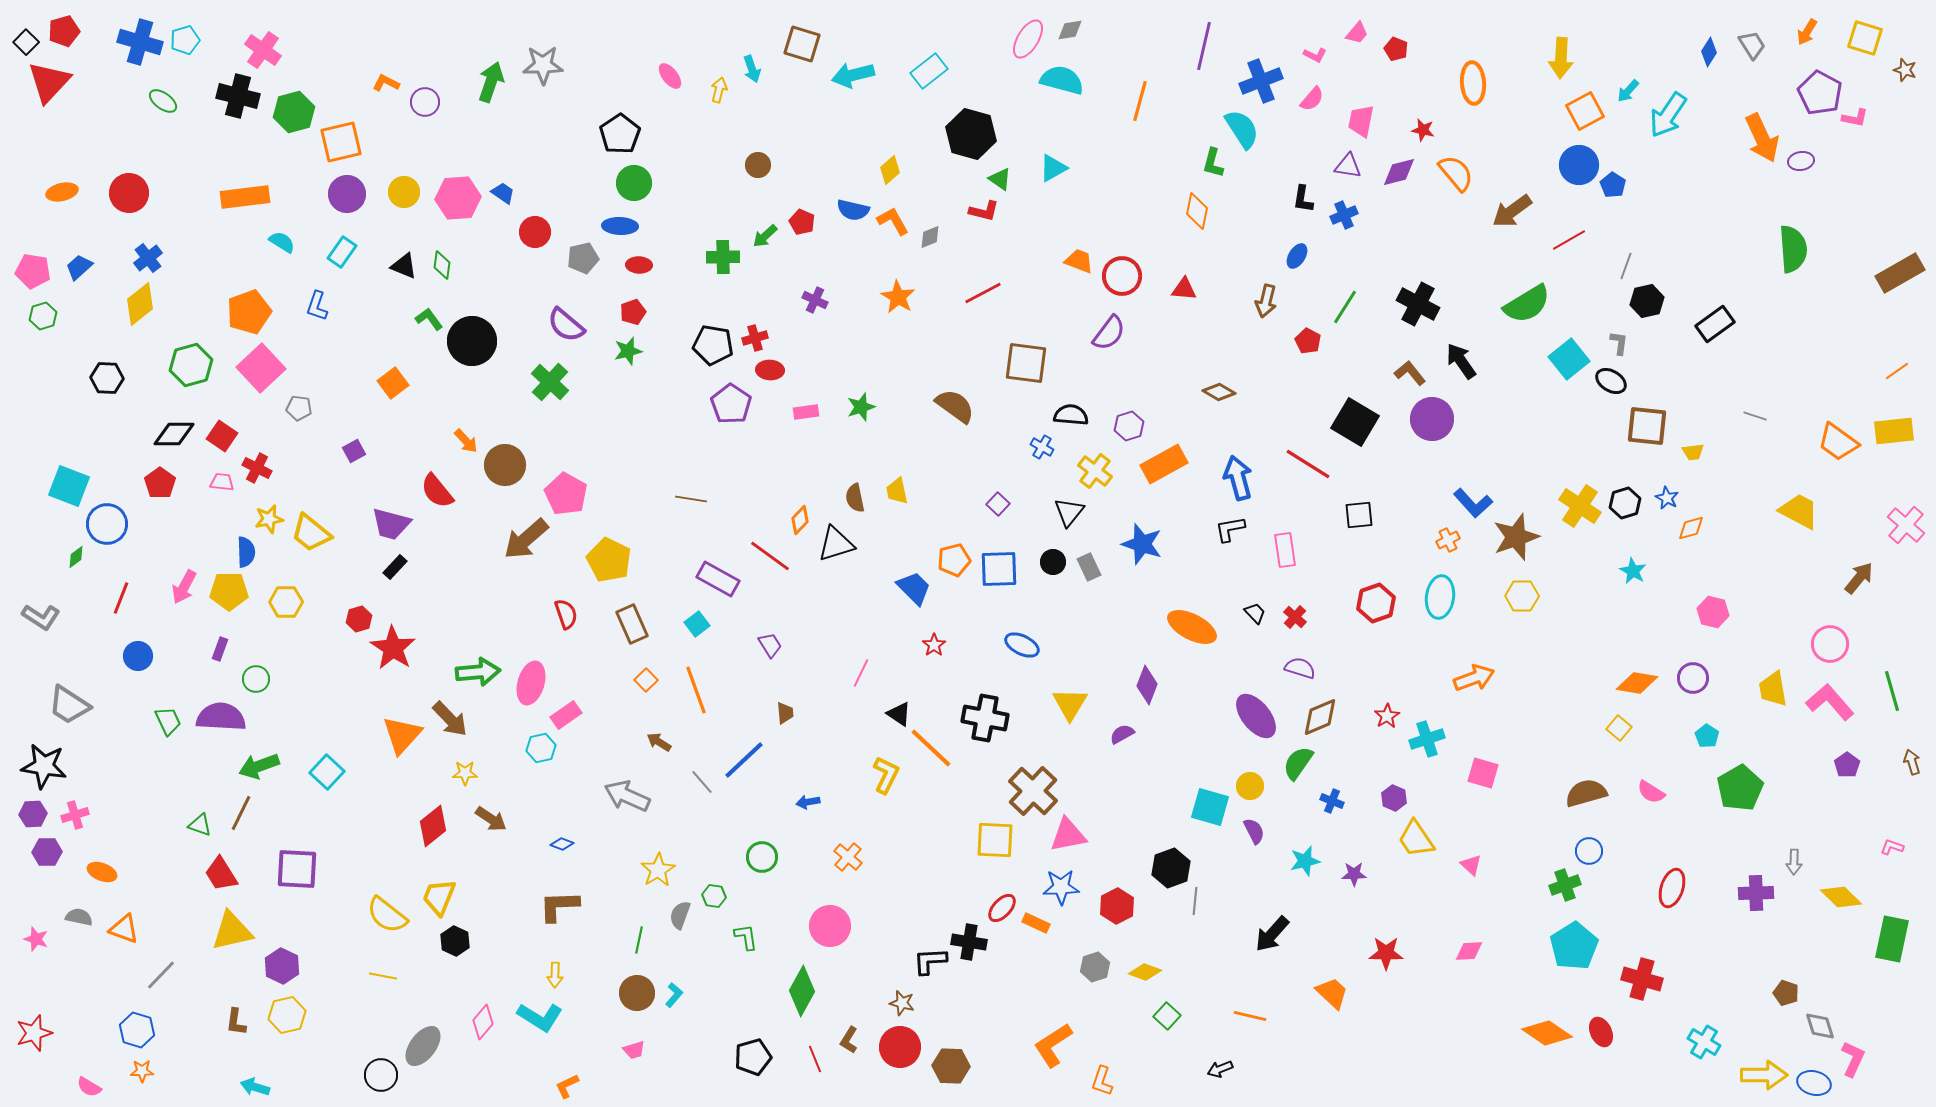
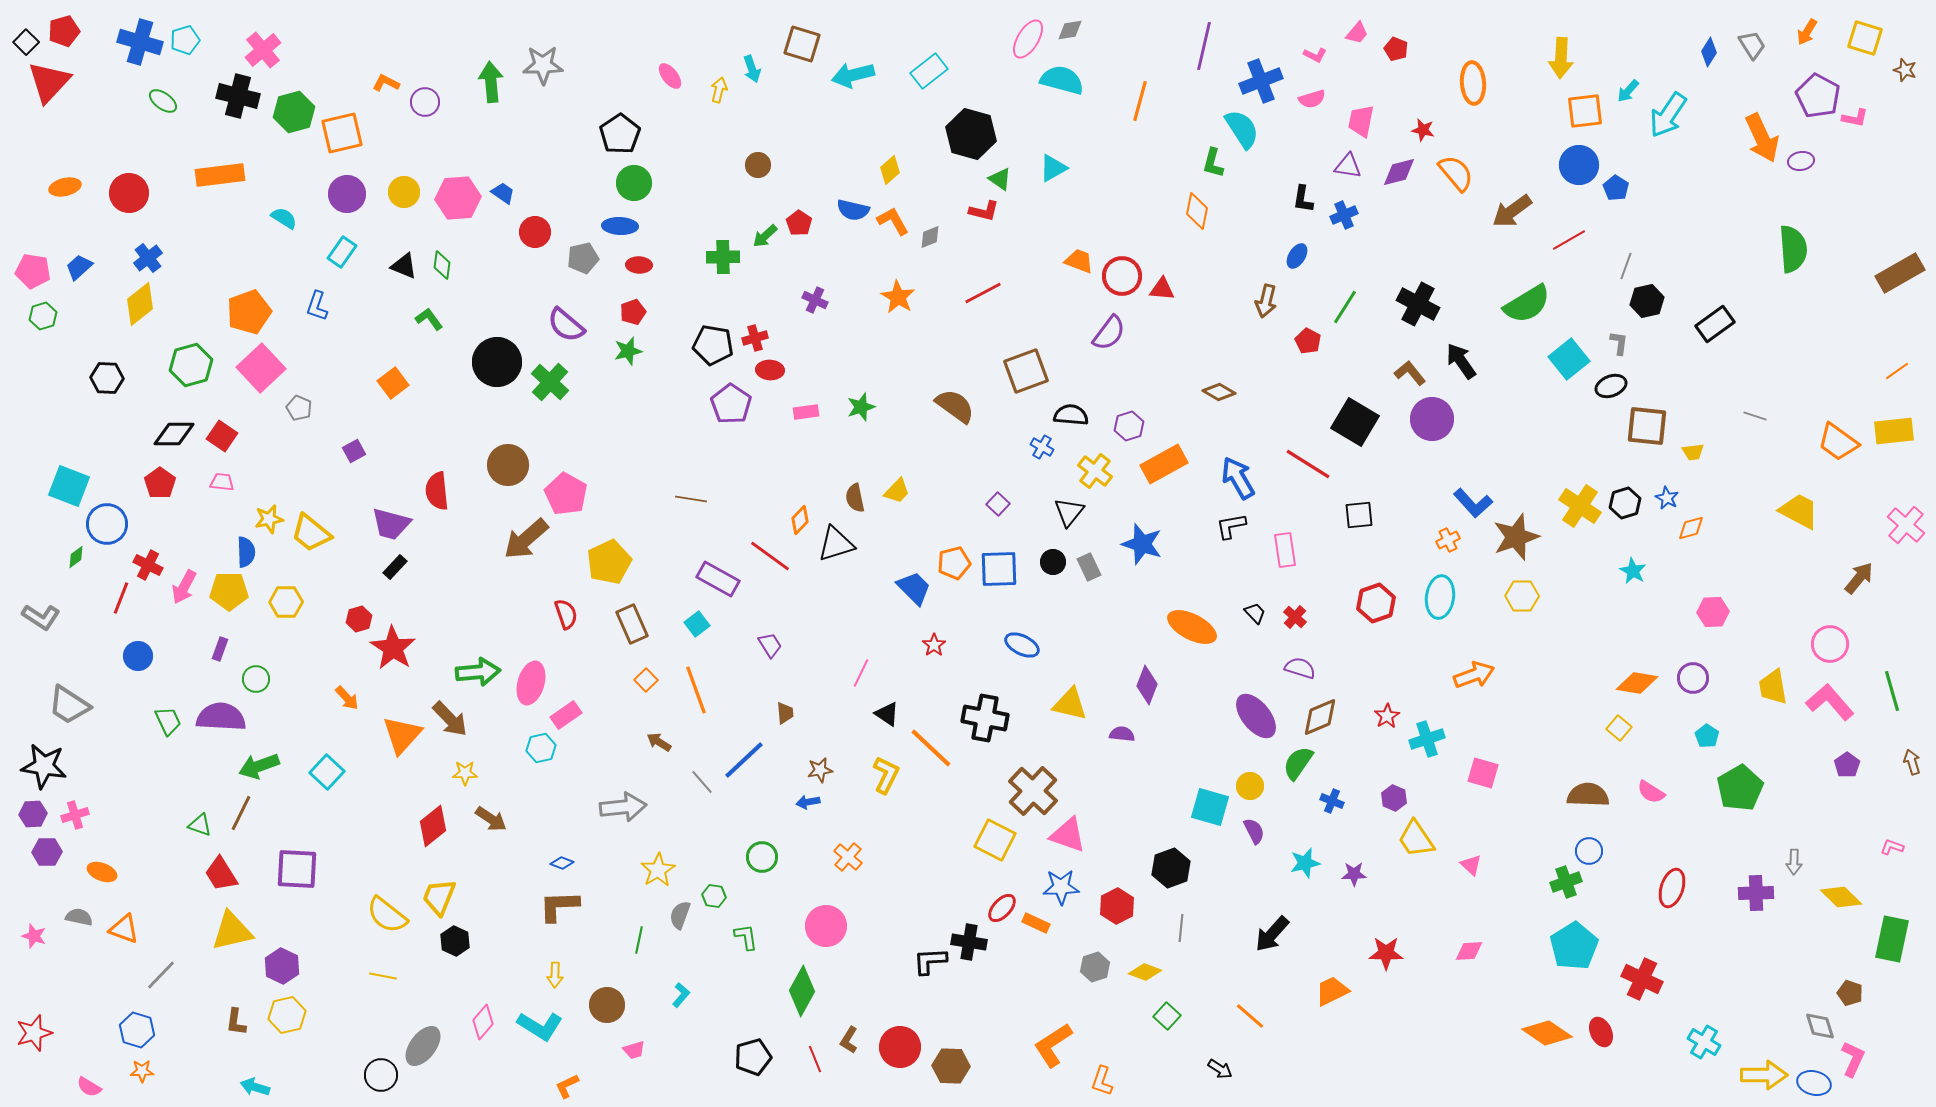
pink cross at (263, 50): rotated 15 degrees clockwise
green arrow at (491, 82): rotated 24 degrees counterclockwise
purple pentagon at (1820, 93): moved 2 px left, 3 px down
pink semicircle at (1312, 99): rotated 32 degrees clockwise
orange square at (1585, 111): rotated 21 degrees clockwise
orange square at (341, 142): moved 1 px right, 9 px up
blue pentagon at (1613, 185): moved 3 px right, 3 px down
orange ellipse at (62, 192): moved 3 px right, 5 px up
orange rectangle at (245, 197): moved 25 px left, 22 px up
red pentagon at (802, 222): moved 3 px left, 1 px down; rotated 10 degrees clockwise
cyan semicircle at (282, 242): moved 2 px right, 24 px up
red triangle at (1184, 289): moved 22 px left
black circle at (472, 341): moved 25 px right, 21 px down
brown square at (1026, 363): moved 8 px down; rotated 27 degrees counterclockwise
black ellipse at (1611, 381): moved 5 px down; rotated 52 degrees counterclockwise
gray pentagon at (299, 408): rotated 15 degrees clockwise
orange arrow at (466, 441): moved 119 px left, 257 px down
brown circle at (505, 465): moved 3 px right
red cross at (257, 468): moved 109 px left, 97 px down
blue arrow at (1238, 478): rotated 15 degrees counterclockwise
red semicircle at (437, 491): rotated 33 degrees clockwise
yellow trapezoid at (897, 491): rotated 124 degrees counterclockwise
black L-shape at (1230, 529): moved 1 px right, 3 px up
yellow pentagon at (609, 560): moved 2 px down; rotated 21 degrees clockwise
orange pentagon at (954, 560): moved 3 px down
pink hexagon at (1713, 612): rotated 16 degrees counterclockwise
orange arrow at (1474, 678): moved 3 px up
yellow trapezoid at (1773, 689): moved 2 px up
yellow triangle at (1070, 704): rotated 48 degrees counterclockwise
black triangle at (899, 714): moved 12 px left
purple semicircle at (1122, 734): rotated 35 degrees clockwise
brown semicircle at (1586, 793): moved 2 px right, 2 px down; rotated 18 degrees clockwise
gray arrow at (627, 796): moved 4 px left, 11 px down; rotated 150 degrees clockwise
pink triangle at (1068, 835): rotated 30 degrees clockwise
yellow square at (995, 840): rotated 24 degrees clockwise
blue diamond at (562, 844): moved 19 px down
cyan star at (1305, 861): moved 2 px down
green cross at (1565, 885): moved 1 px right, 3 px up
gray line at (1195, 901): moved 14 px left, 27 px down
pink circle at (830, 926): moved 4 px left
pink star at (36, 939): moved 2 px left, 3 px up
red cross at (1642, 979): rotated 9 degrees clockwise
brown circle at (637, 993): moved 30 px left, 12 px down
orange trapezoid at (1332, 993): moved 2 px up; rotated 69 degrees counterclockwise
brown pentagon at (1786, 993): moved 64 px right
cyan L-shape at (674, 995): moved 7 px right
brown star at (902, 1003): moved 82 px left, 233 px up; rotated 25 degrees counterclockwise
orange line at (1250, 1016): rotated 28 degrees clockwise
cyan L-shape at (540, 1017): moved 9 px down
black arrow at (1220, 1069): rotated 125 degrees counterclockwise
